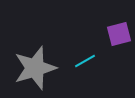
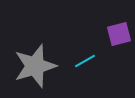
gray star: moved 2 px up
